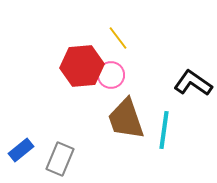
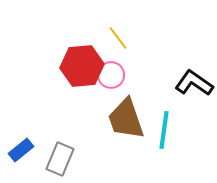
black L-shape: moved 1 px right
